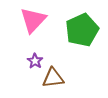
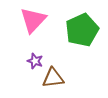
purple star: rotated 14 degrees counterclockwise
